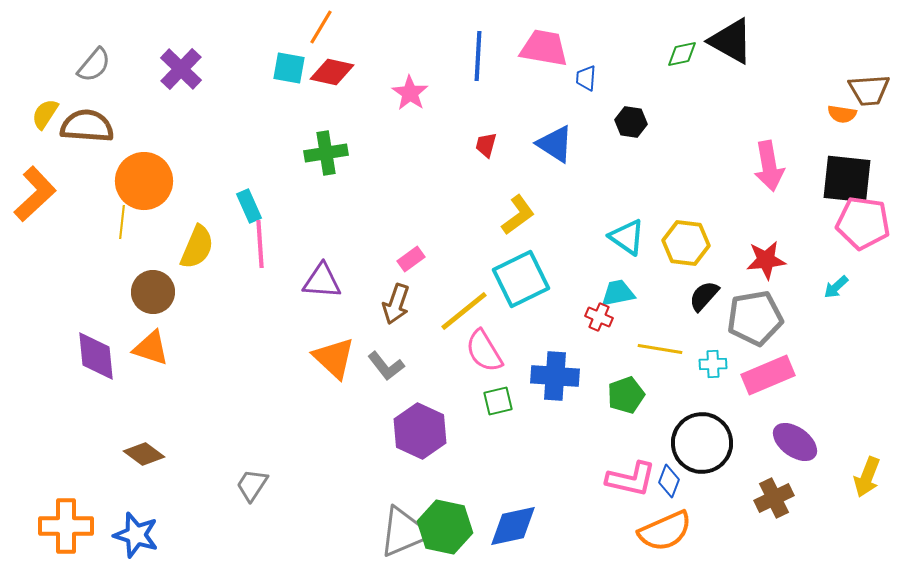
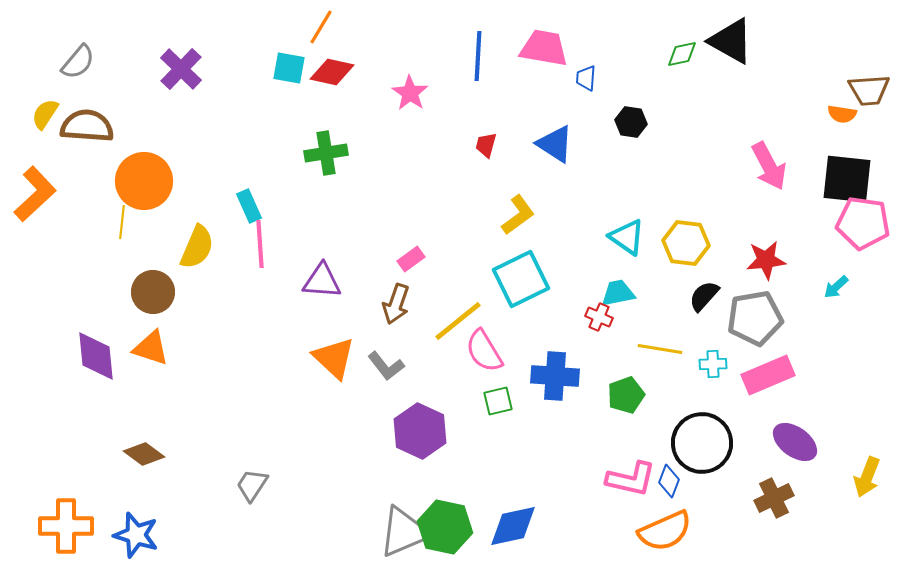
gray semicircle at (94, 65): moved 16 px left, 3 px up
pink arrow at (769, 166): rotated 18 degrees counterclockwise
yellow line at (464, 311): moved 6 px left, 10 px down
